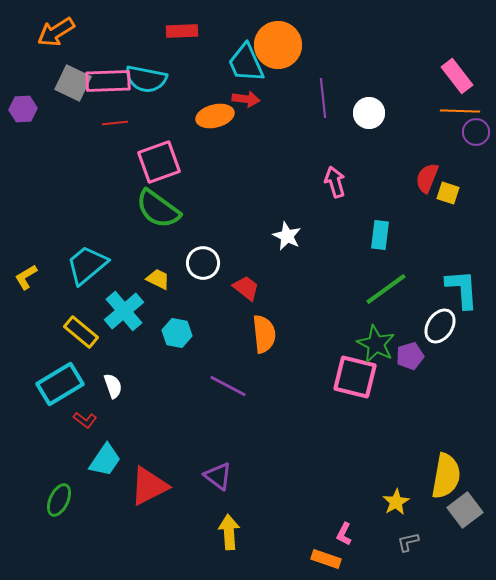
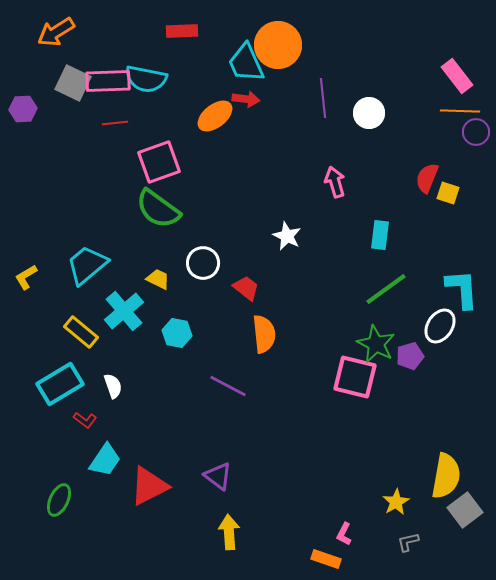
orange ellipse at (215, 116): rotated 24 degrees counterclockwise
